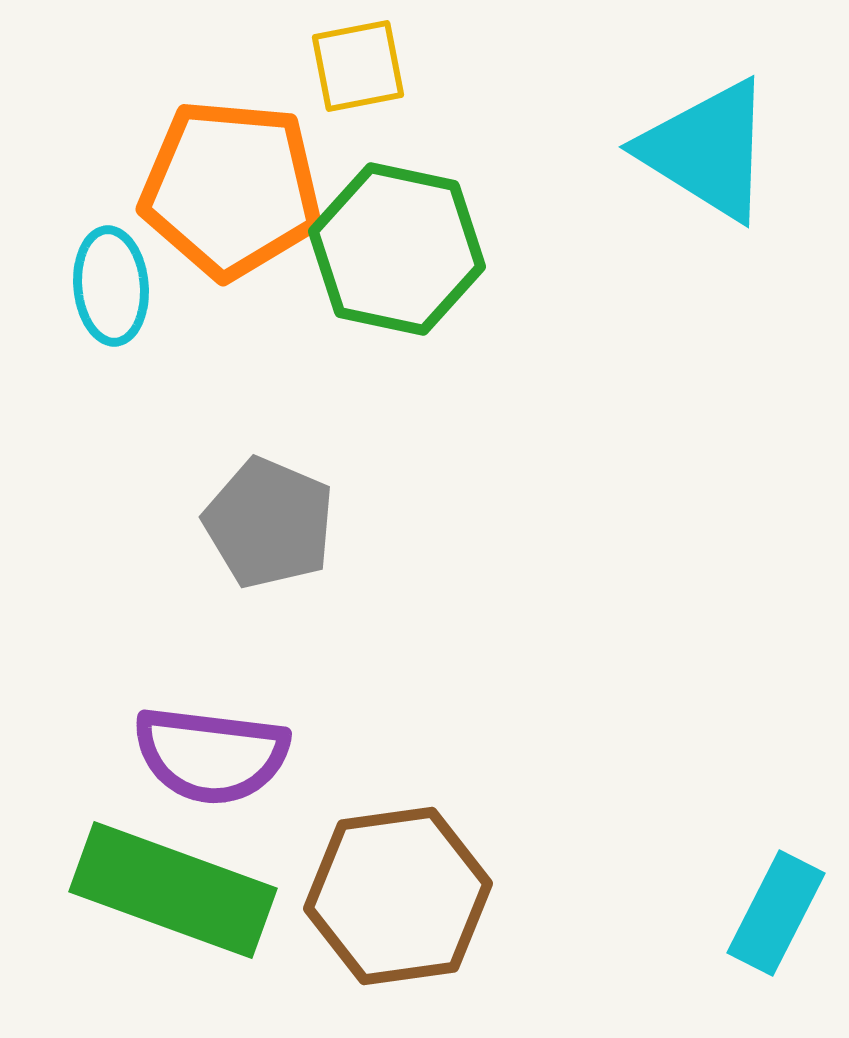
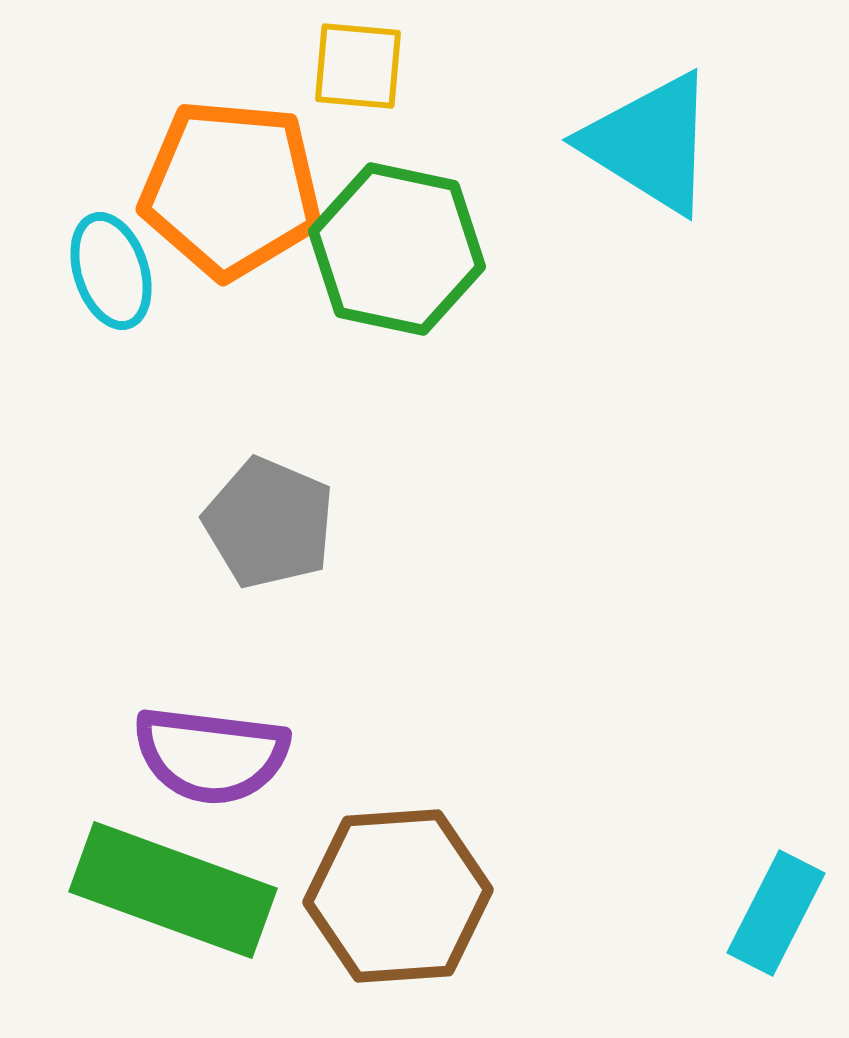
yellow square: rotated 16 degrees clockwise
cyan triangle: moved 57 px left, 7 px up
cyan ellipse: moved 15 px up; rotated 13 degrees counterclockwise
brown hexagon: rotated 4 degrees clockwise
